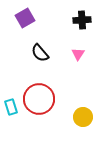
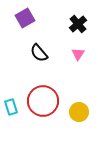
black cross: moved 4 px left, 4 px down; rotated 36 degrees counterclockwise
black semicircle: moved 1 px left
red circle: moved 4 px right, 2 px down
yellow circle: moved 4 px left, 5 px up
